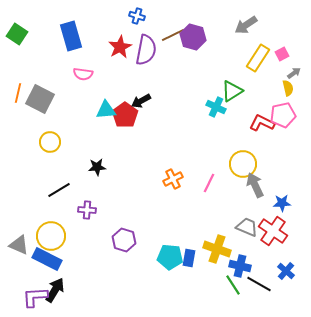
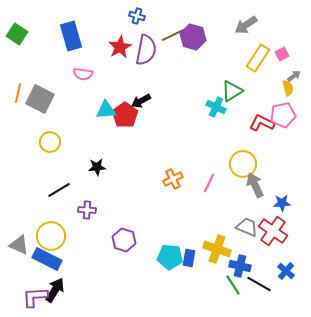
gray arrow at (294, 73): moved 3 px down
